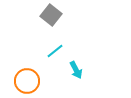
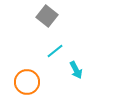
gray square: moved 4 px left, 1 px down
orange circle: moved 1 px down
